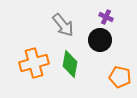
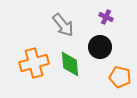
black circle: moved 7 px down
green diamond: rotated 16 degrees counterclockwise
